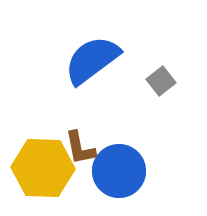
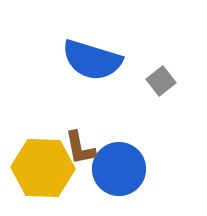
blue semicircle: rotated 126 degrees counterclockwise
blue circle: moved 2 px up
